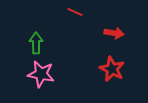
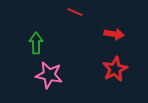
red arrow: moved 1 px down
red star: moved 3 px right; rotated 20 degrees clockwise
pink star: moved 8 px right, 1 px down
